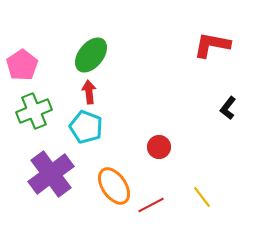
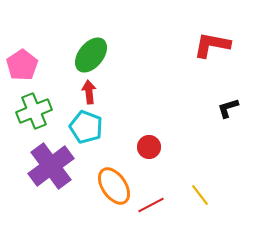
black L-shape: rotated 35 degrees clockwise
red circle: moved 10 px left
purple cross: moved 8 px up
yellow line: moved 2 px left, 2 px up
